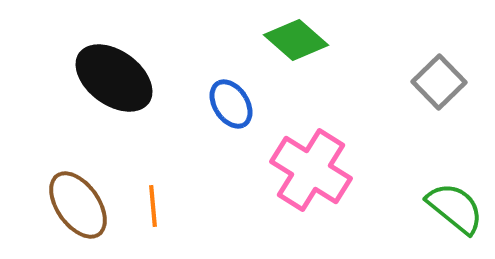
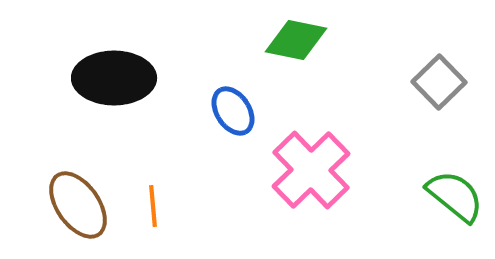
green diamond: rotated 30 degrees counterclockwise
black ellipse: rotated 36 degrees counterclockwise
blue ellipse: moved 2 px right, 7 px down
pink cross: rotated 14 degrees clockwise
green semicircle: moved 12 px up
